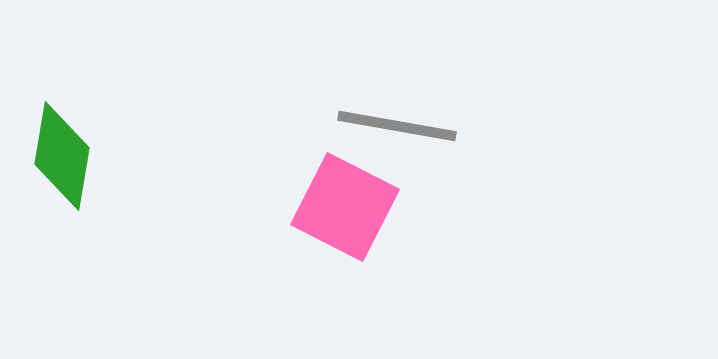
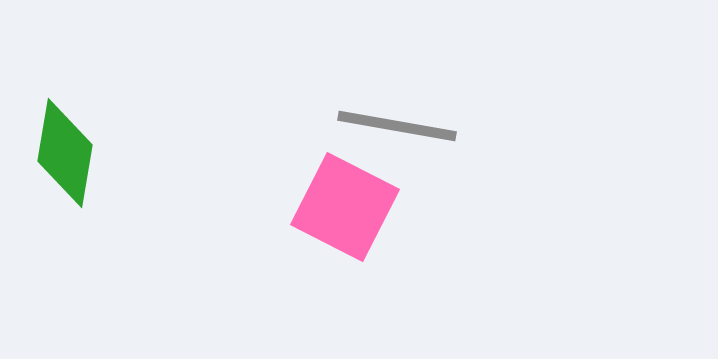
green diamond: moved 3 px right, 3 px up
